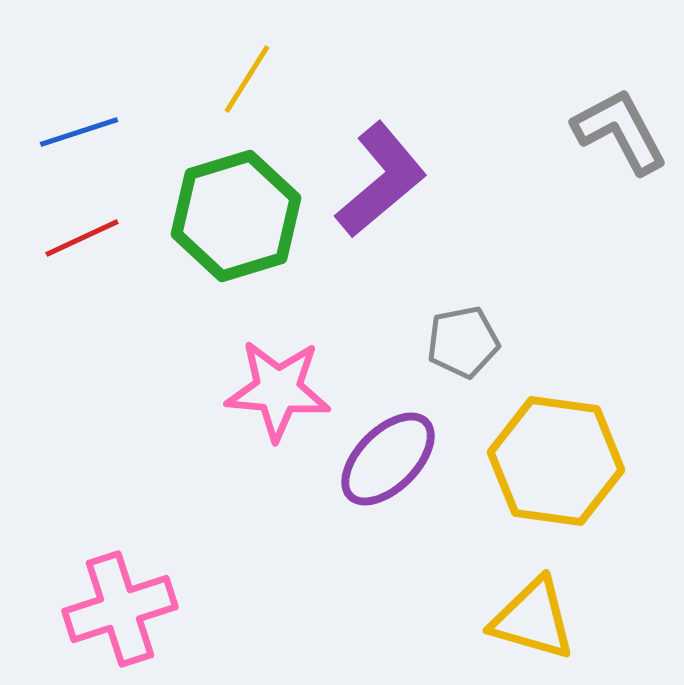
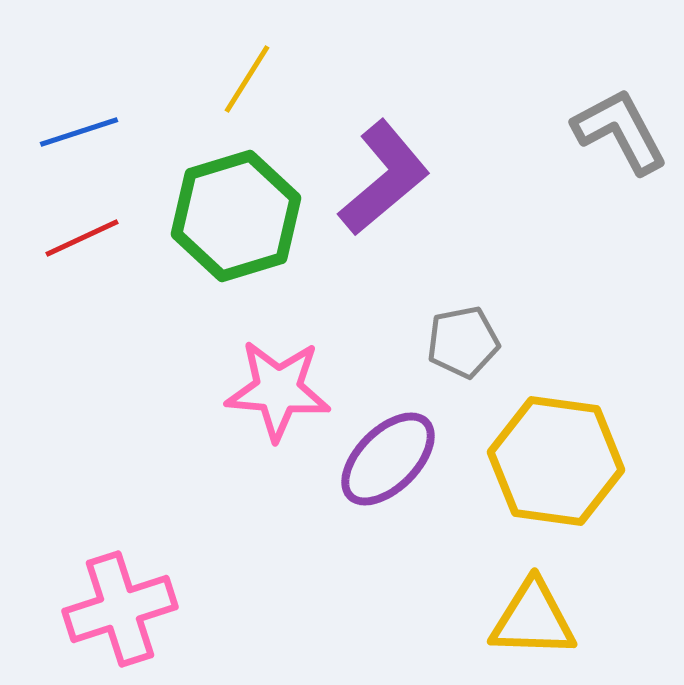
purple L-shape: moved 3 px right, 2 px up
yellow triangle: rotated 14 degrees counterclockwise
